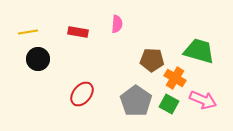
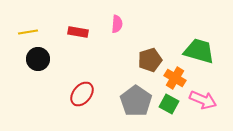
brown pentagon: moved 2 px left; rotated 20 degrees counterclockwise
